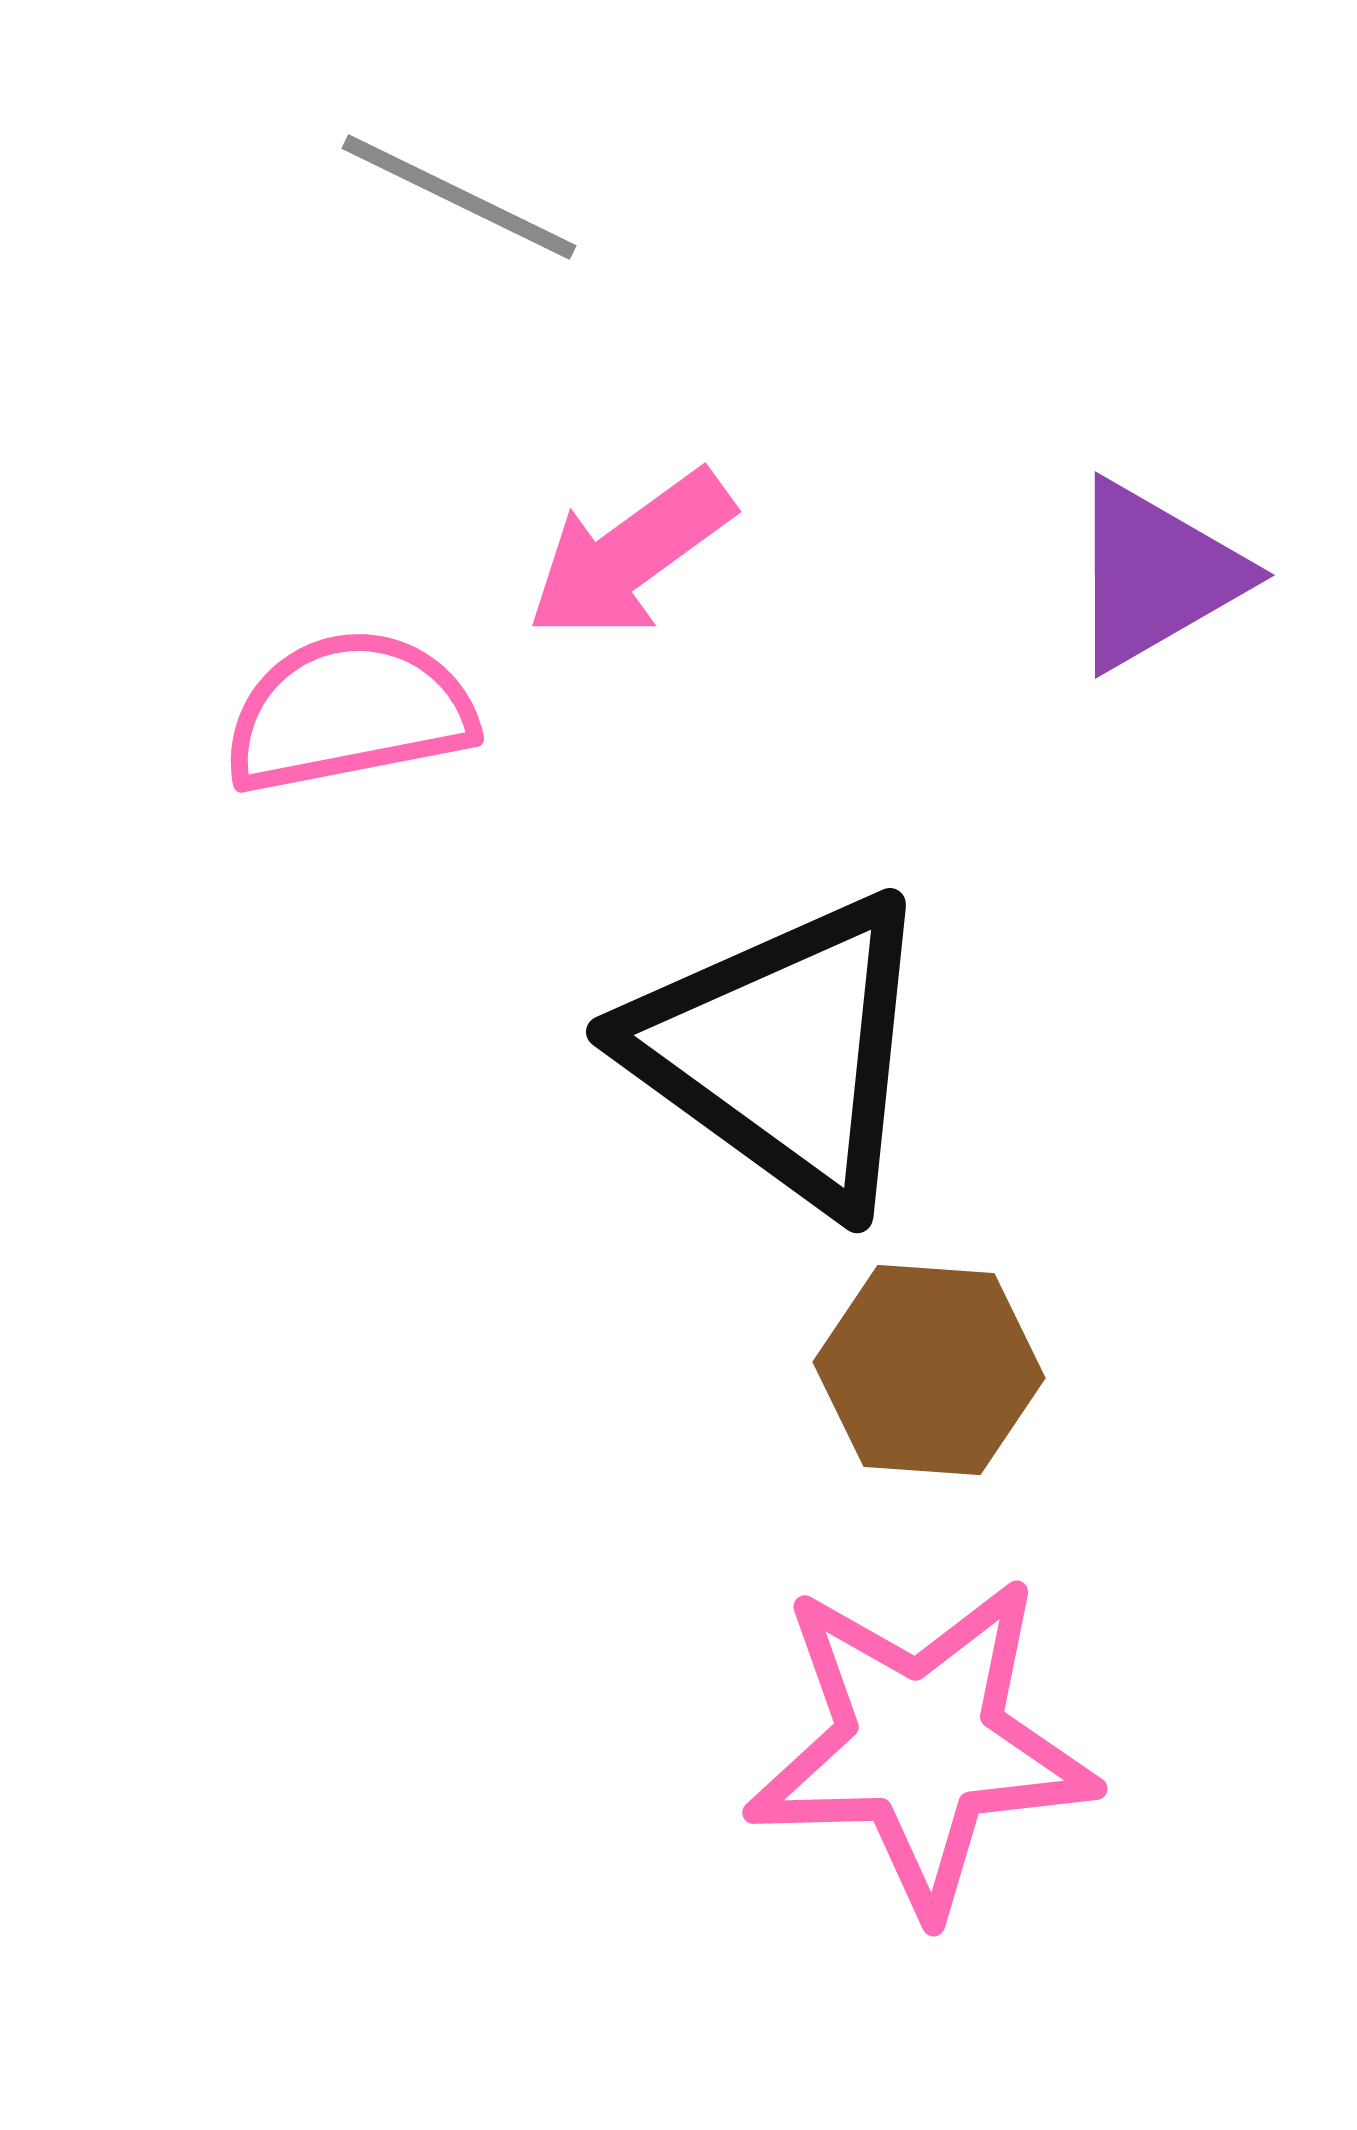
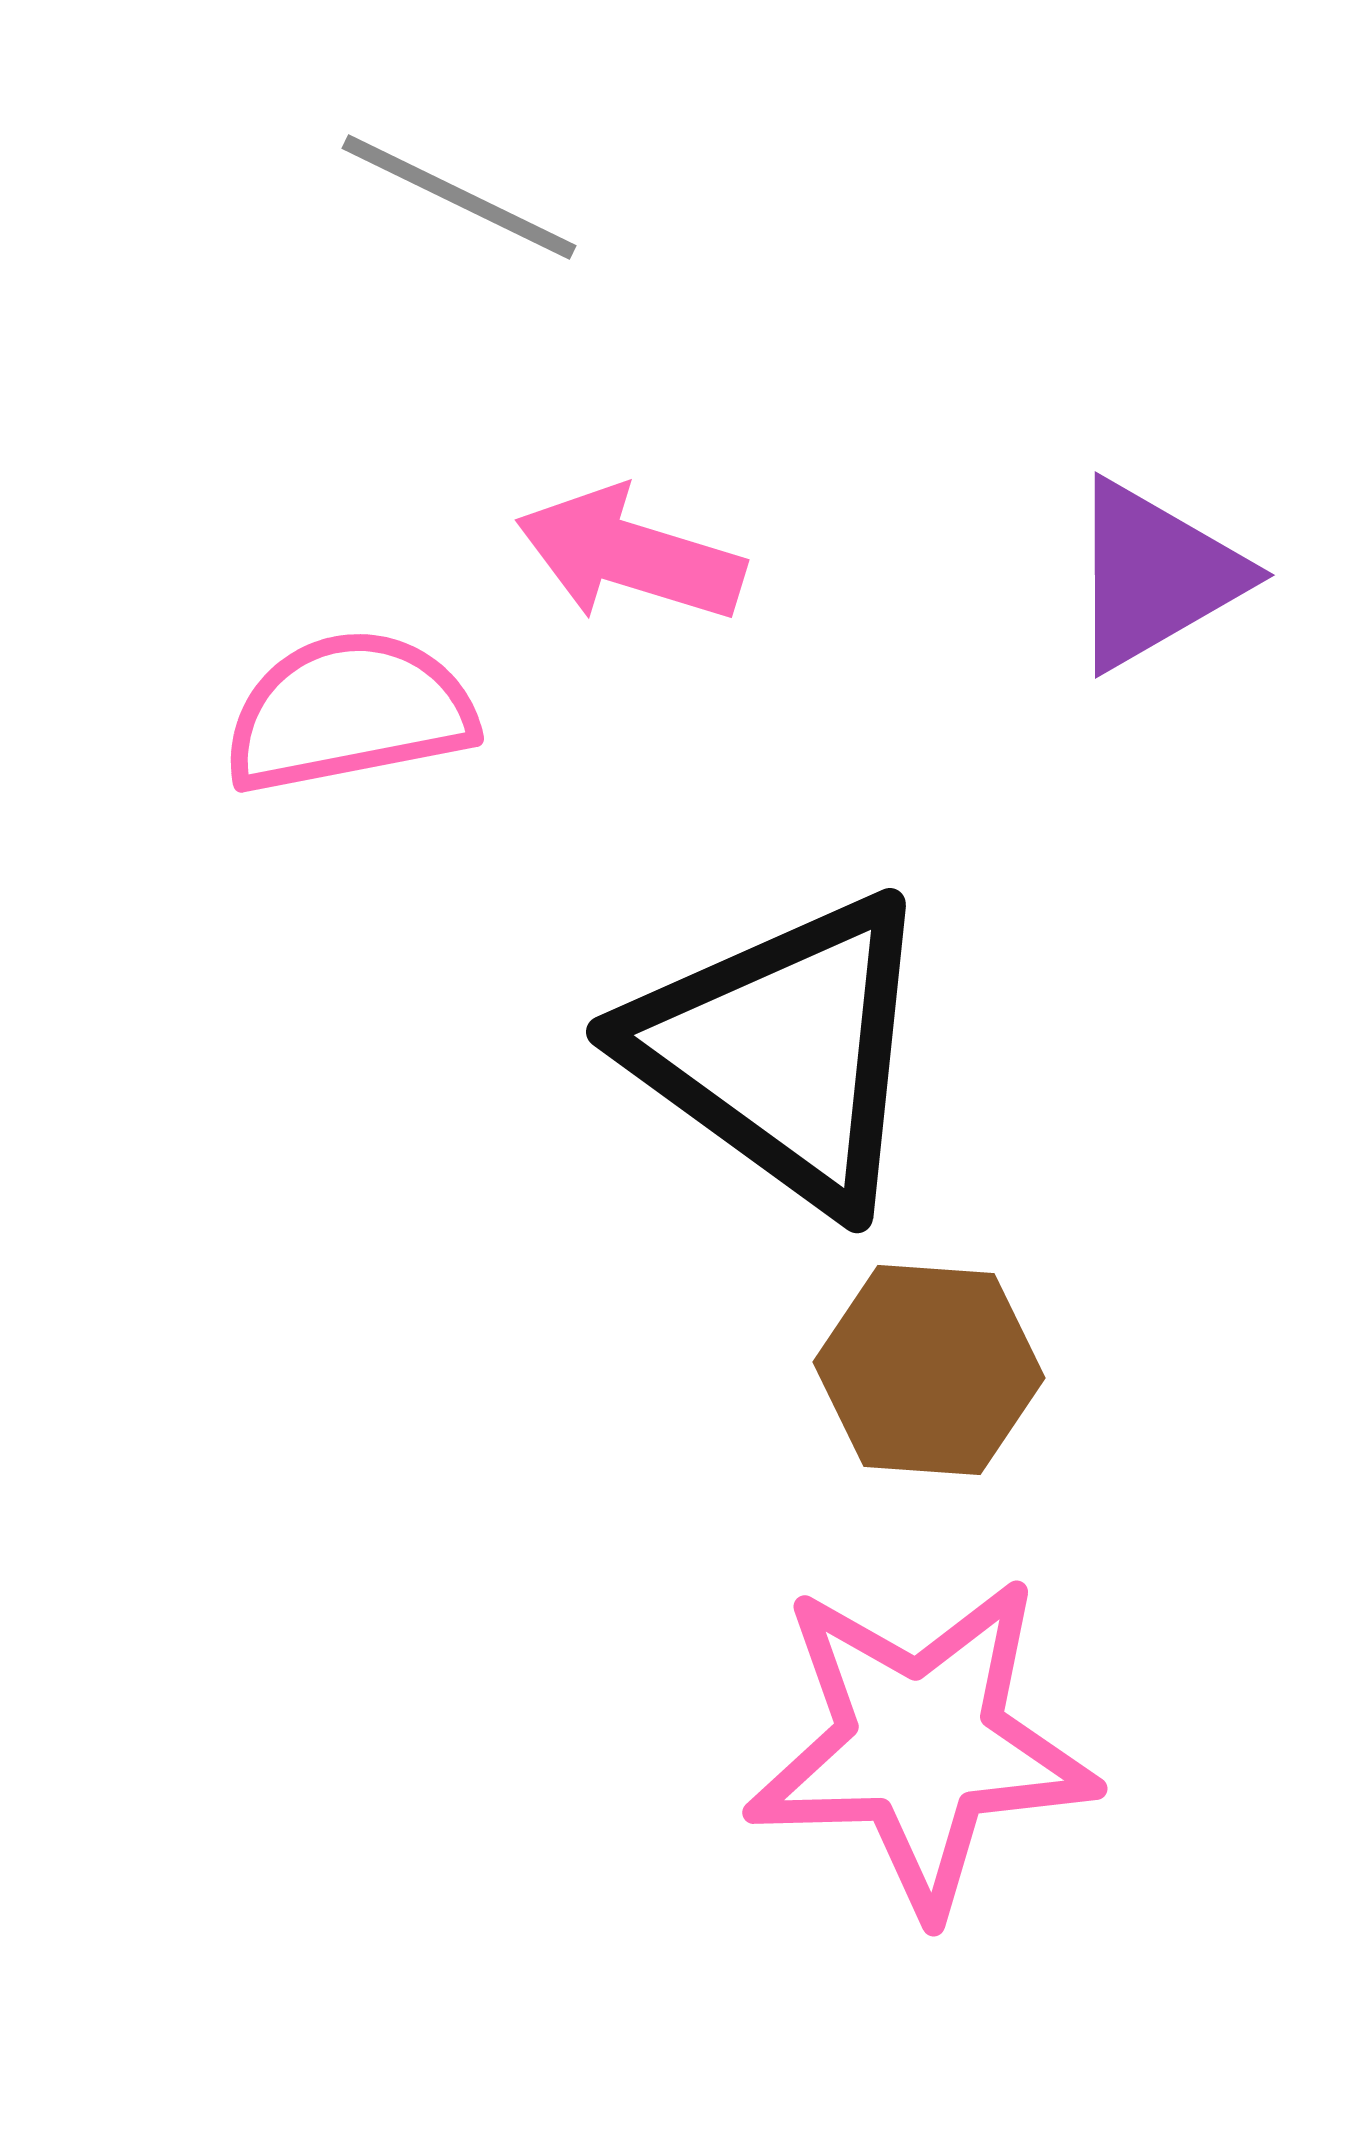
pink arrow: rotated 53 degrees clockwise
